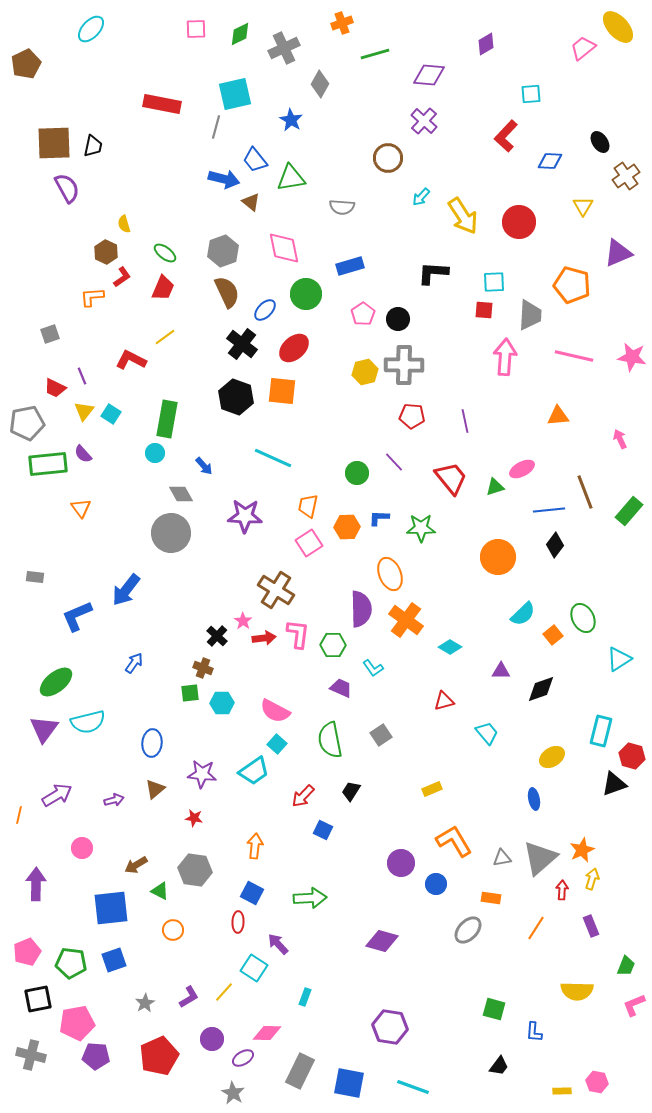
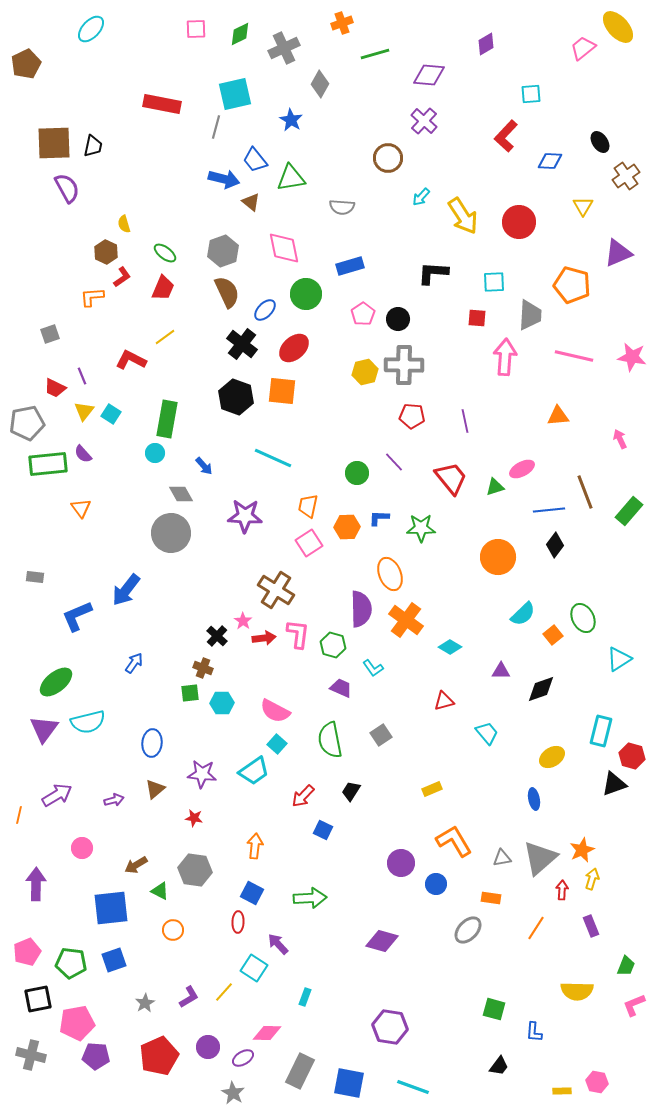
red square at (484, 310): moved 7 px left, 8 px down
green hexagon at (333, 645): rotated 15 degrees clockwise
purple circle at (212, 1039): moved 4 px left, 8 px down
